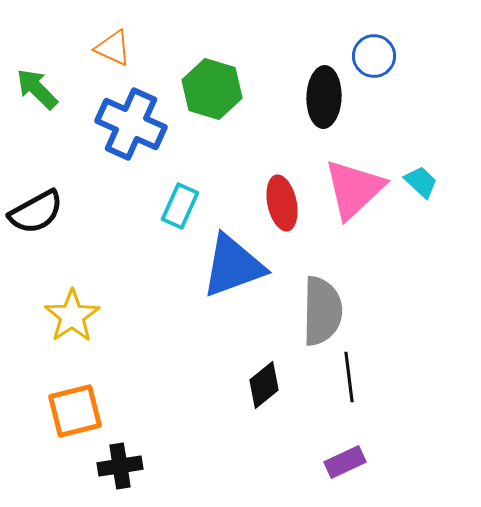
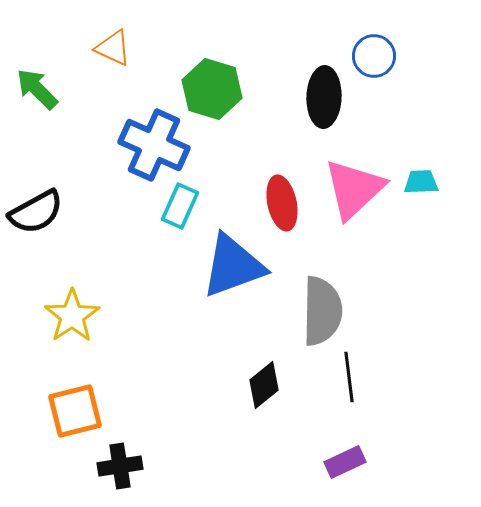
blue cross: moved 23 px right, 21 px down
cyan trapezoid: rotated 45 degrees counterclockwise
